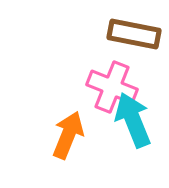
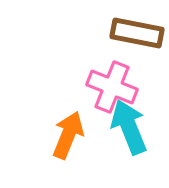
brown rectangle: moved 3 px right, 1 px up
cyan arrow: moved 4 px left, 7 px down
